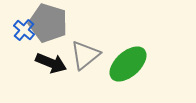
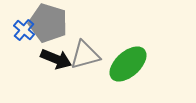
gray triangle: rotated 24 degrees clockwise
black arrow: moved 5 px right, 4 px up
